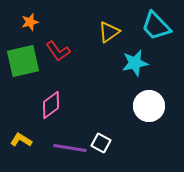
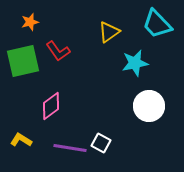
cyan trapezoid: moved 1 px right, 2 px up
pink diamond: moved 1 px down
